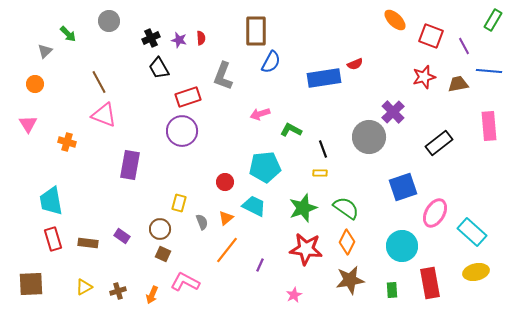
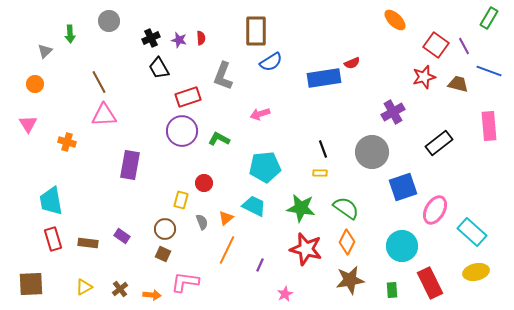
green rectangle at (493, 20): moved 4 px left, 2 px up
green arrow at (68, 34): moved 2 px right; rotated 42 degrees clockwise
red square at (431, 36): moved 5 px right, 9 px down; rotated 15 degrees clockwise
blue semicircle at (271, 62): rotated 30 degrees clockwise
red semicircle at (355, 64): moved 3 px left, 1 px up
blue line at (489, 71): rotated 15 degrees clockwise
brown trapezoid at (458, 84): rotated 25 degrees clockwise
purple cross at (393, 112): rotated 15 degrees clockwise
pink triangle at (104, 115): rotated 24 degrees counterclockwise
green L-shape at (291, 130): moved 72 px left, 9 px down
gray circle at (369, 137): moved 3 px right, 15 px down
red circle at (225, 182): moved 21 px left, 1 px down
yellow rectangle at (179, 203): moved 2 px right, 3 px up
green star at (303, 208): moved 2 px left; rotated 28 degrees clockwise
pink ellipse at (435, 213): moved 3 px up
brown circle at (160, 229): moved 5 px right
red star at (306, 249): rotated 8 degrees clockwise
orange line at (227, 250): rotated 12 degrees counterclockwise
pink L-shape at (185, 282): rotated 20 degrees counterclockwise
red rectangle at (430, 283): rotated 16 degrees counterclockwise
brown cross at (118, 291): moved 2 px right, 2 px up; rotated 21 degrees counterclockwise
orange arrow at (152, 295): rotated 108 degrees counterclockwise
pink star at (294, 295): moved 9 px left, 1 px up
